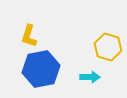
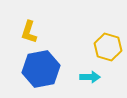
yellow L-shape: moved 4 px up
